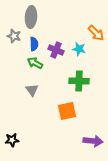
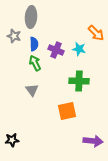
green arrow: rotated 35 degrees clockwise
